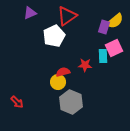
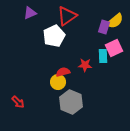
red arrow: moved 1 px right
